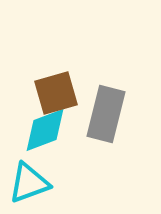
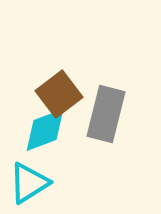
brown square: moved 3 px right, 1 px down; rotated 21 degrees counterclockwise
cyan triangle: rotated 12 degrees counterclockwise
